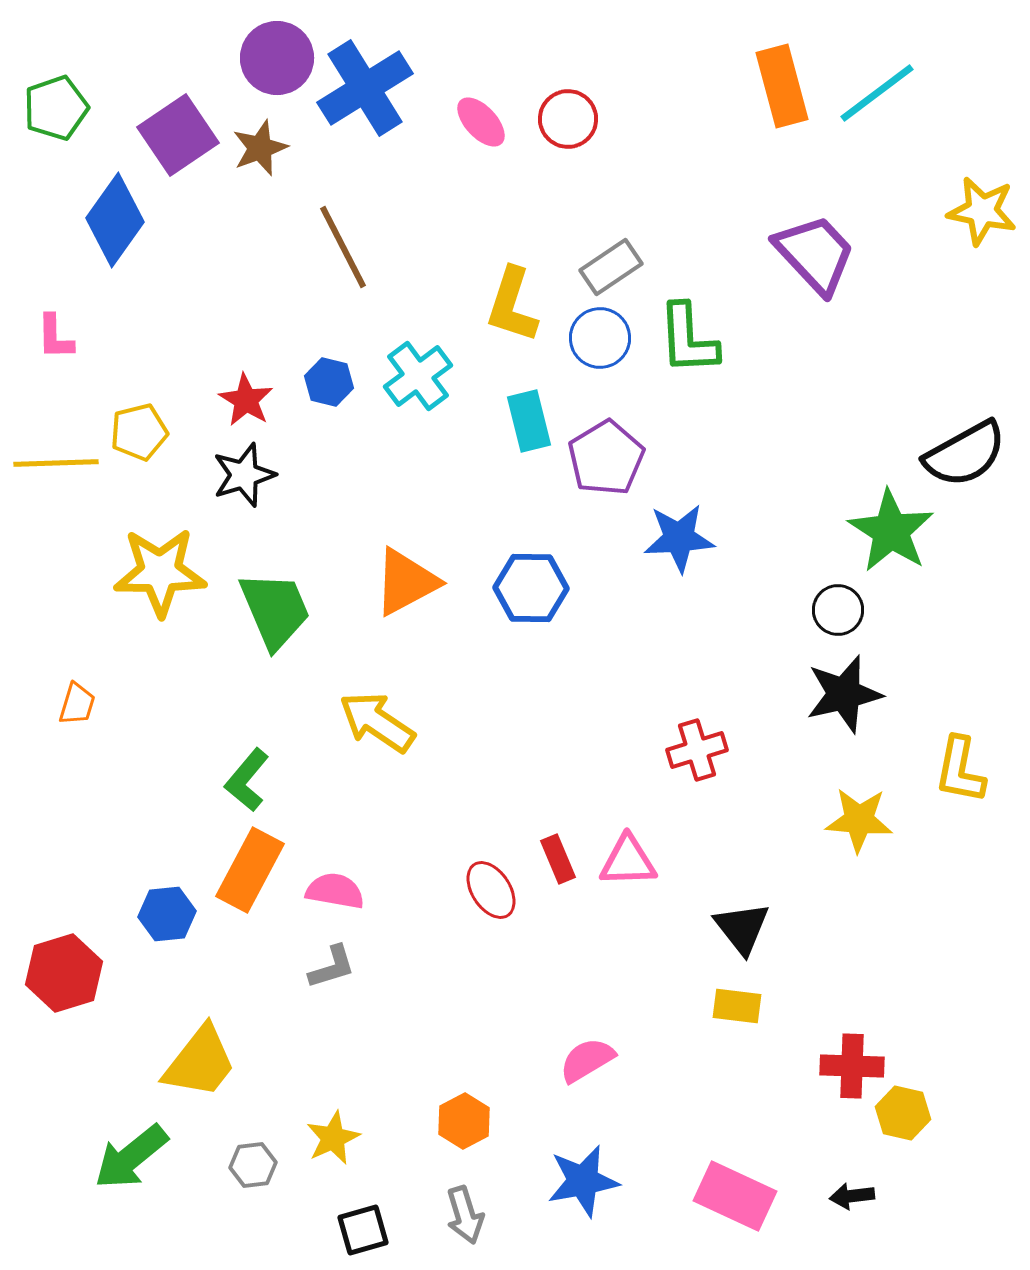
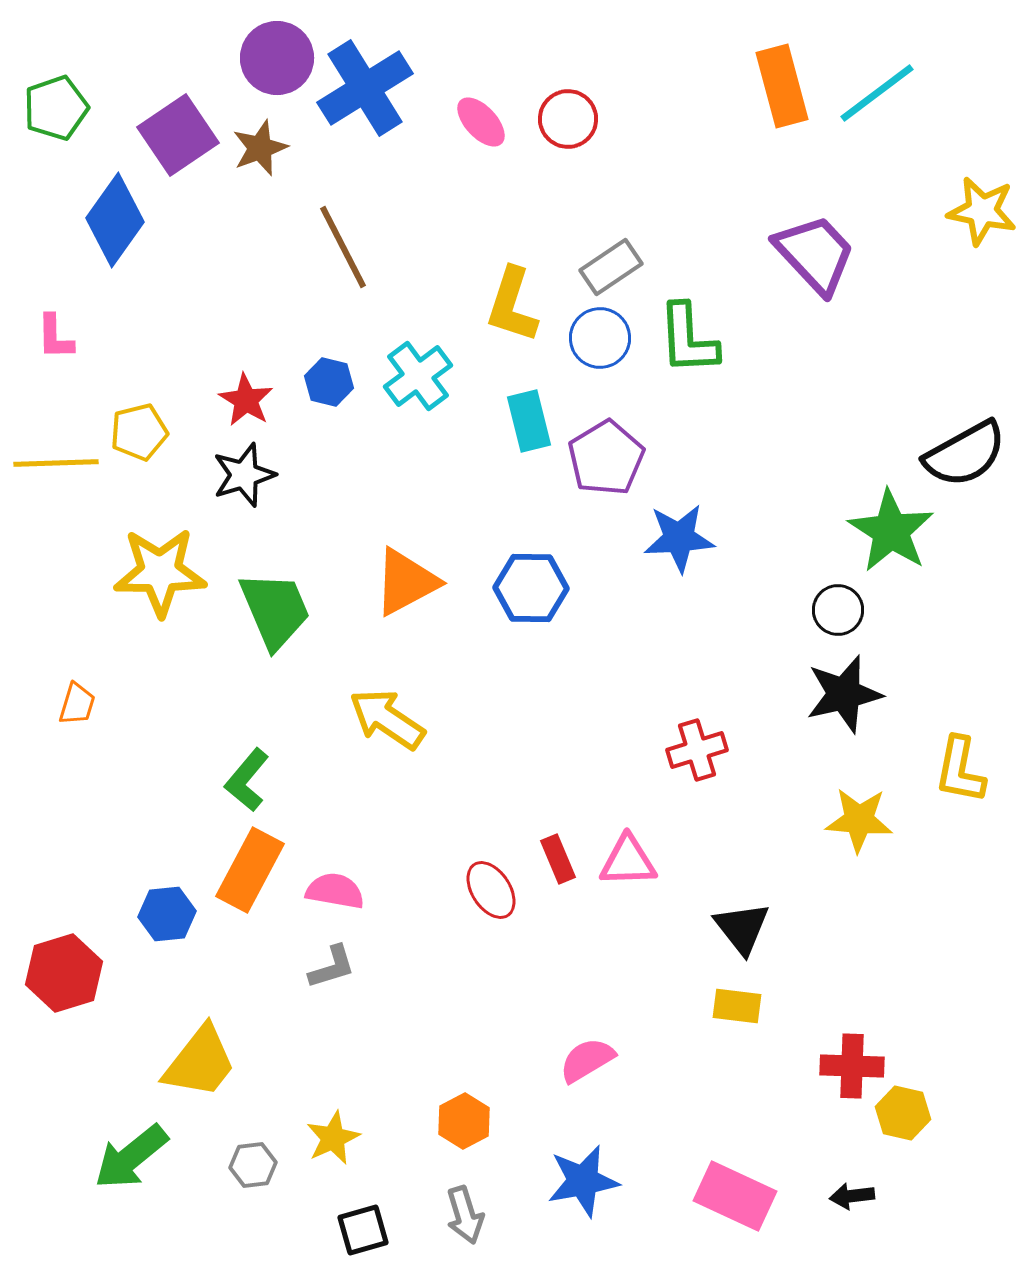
yellow arrow at (377, 722): moved 10 px right, 3 px up
